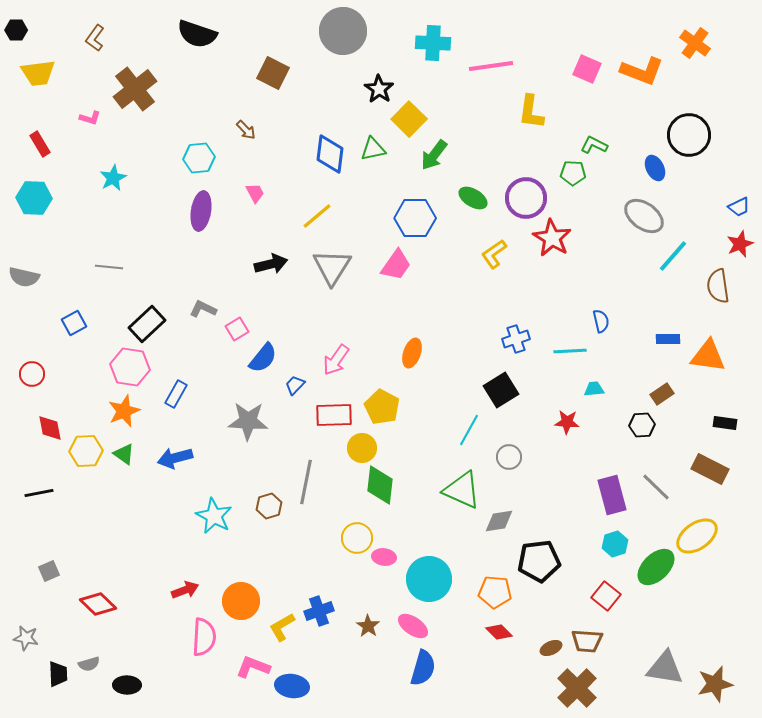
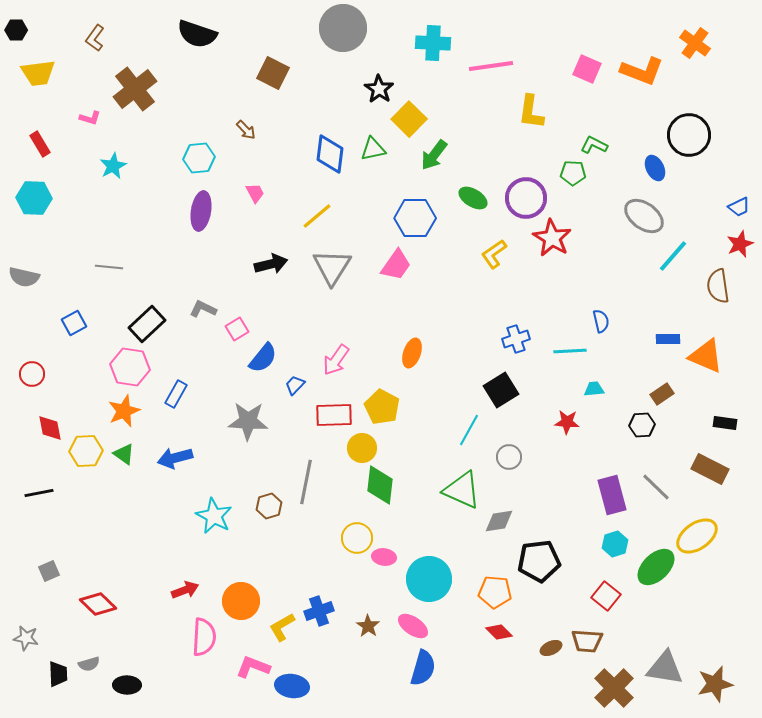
gray circle at (343, 31): moved 3 px up
cyan star at (113, 178): moved 12 px up
orange triangle at (708, 356): moved 2 px left; rotated 15 degrees clockwise
brown cross at (577, 688): moved 37 px right
